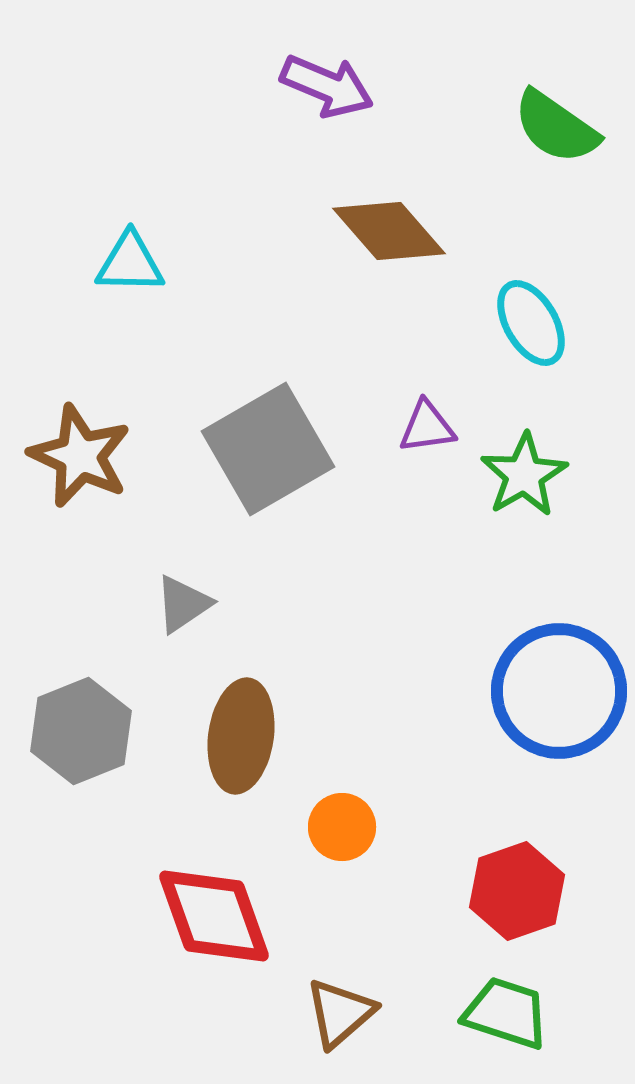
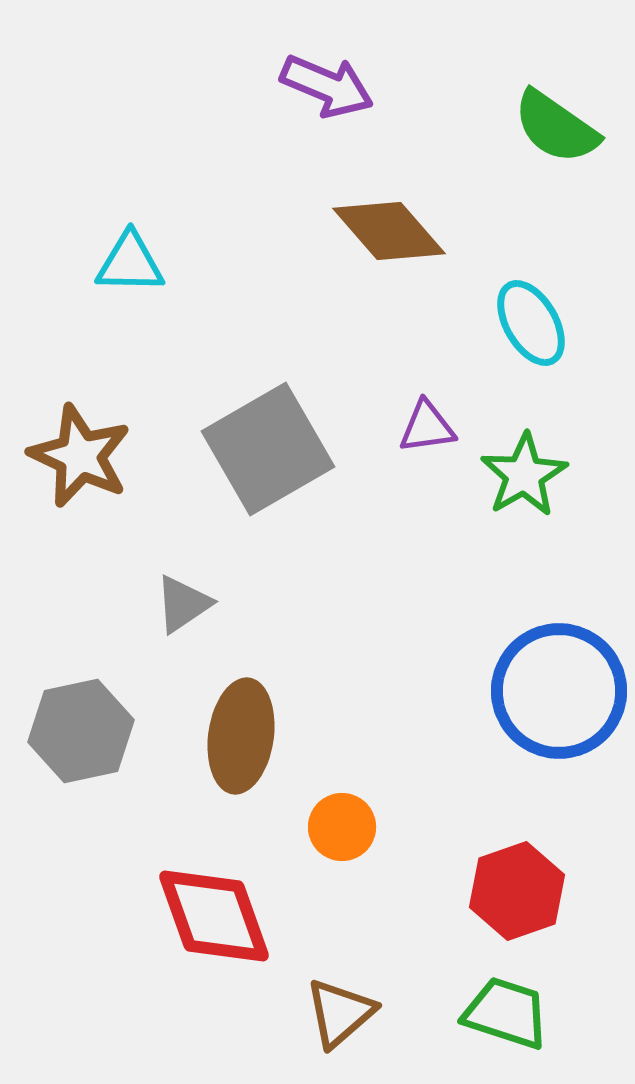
gray hexagon: rotated 10 degrees clockwise
